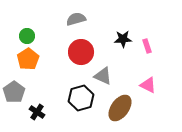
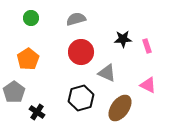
green circle: moved 4 px right, 18 px up
gray triangle: moved 4 px right, 3 px up
